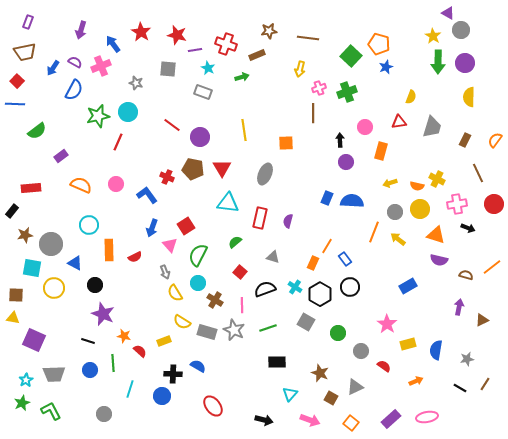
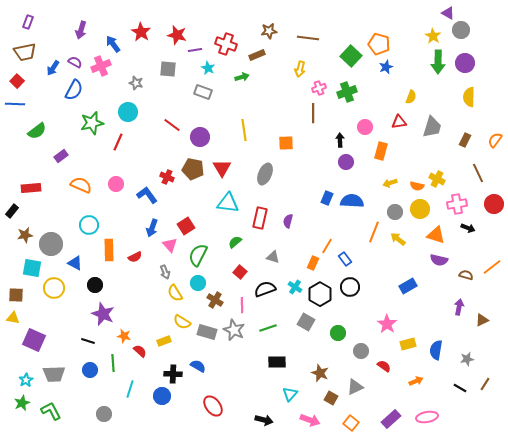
green star at (98, 116): moved 6 px left, 7 px down
